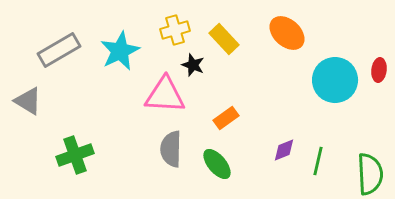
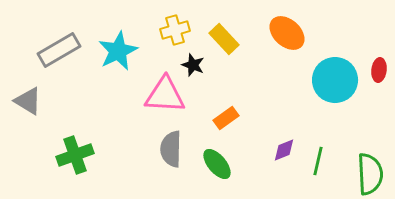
cyan star: moved 2 px left
